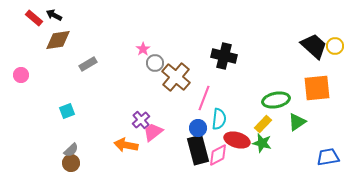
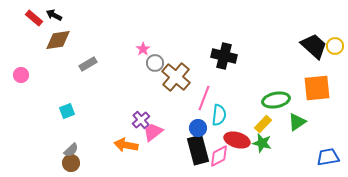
cyan semicircle: moved 4 px up
pink diamond: moved 1 px right, 1 px down
